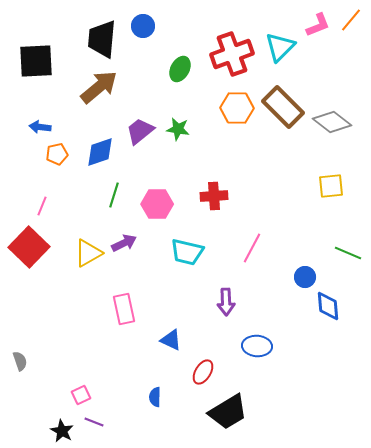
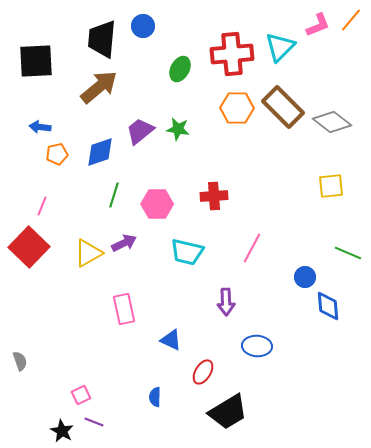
red cross at (232, 54): rotated 15 degrees clockwise
